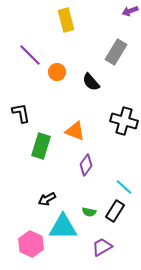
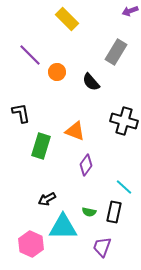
yellow rectangle: moved 1 px right, 1 px up; rotated 30 degrees counterclockwise
black rectangle: moved 1 px left, 1 px down; rotated 20 degrees counterclockwise
purple trapezoid: rotated 40 degrees counterclockwise
